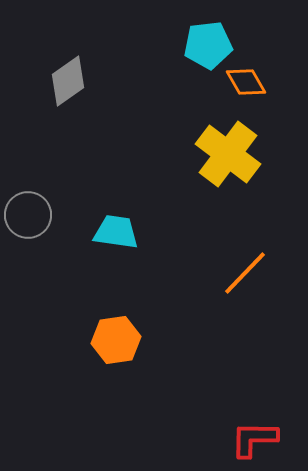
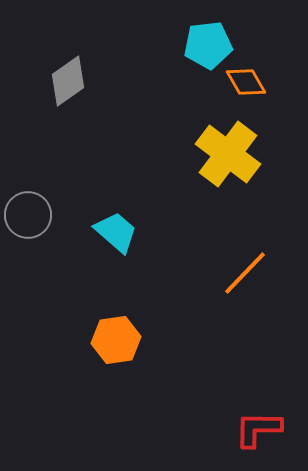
cyan trapezoid: rotated 33 degrees clockwise
red L-shape: moved 4 px right, 10 px up
